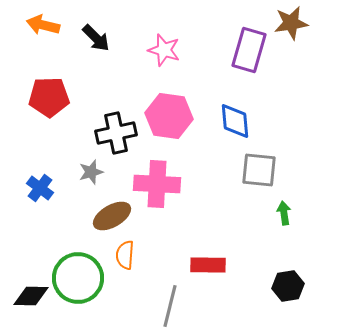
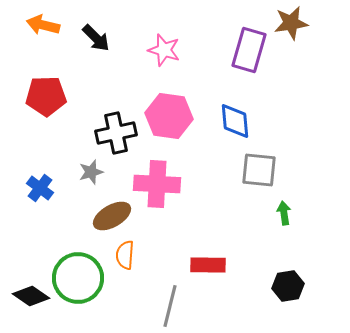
red pentagon: moved 3 px left, 1 px up
black diamond: rotated 33 degrees clockwise
